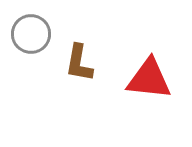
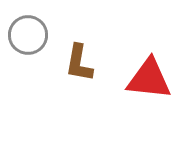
gray circle: moved 3 px left, 1 px down
